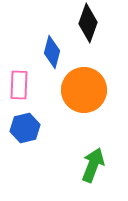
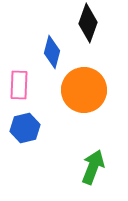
green arrow: moved 2 px down
